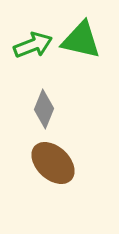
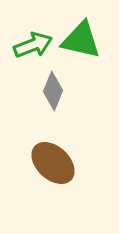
gray diamond: moved 9 px right, 18 px up
